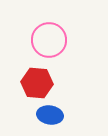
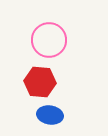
red hexagon: moved 3 px right, 1 px up
